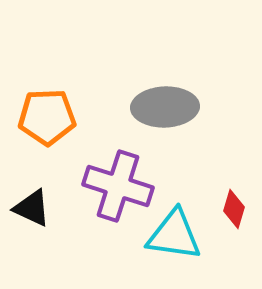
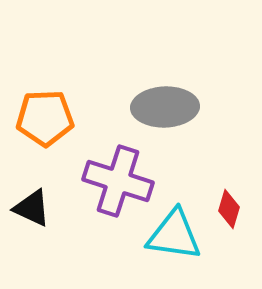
orange pentagon: moved 2 px left, 1 px down
purple cross: moved 5 px up
red diamond: moved 5 px left
